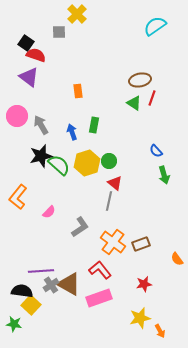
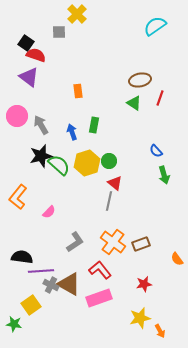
red line: moved 8 px right
gray L-shape: moved 5 px left, 15 px down
gray cross: rotated 28 degrees counterclockwise
black semicircle: moved 34 px up
yellow square: rotated 12 degrees clockwise
